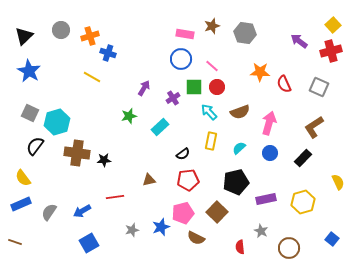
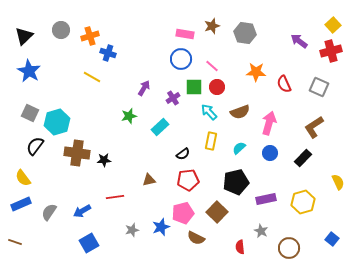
orange star at (260, 72): moved 4 px left
